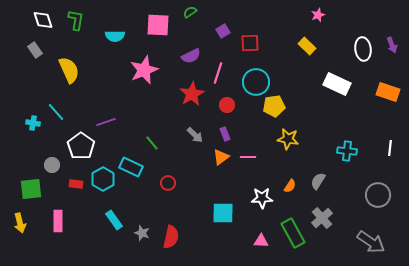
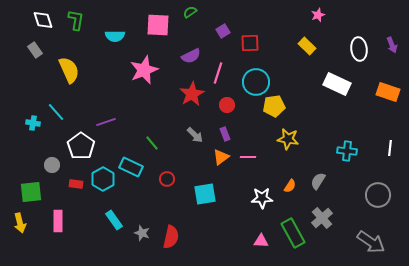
white ellipse at (363, 49): moved 4 px left
red circle at (168, 183): moved 1 px left, 4 px up
green square at (31, 189): moved 3 px down
cyan square at (223, 213): moved 18 px left, 19 px up; rotated 10 degrees counterclockwise
